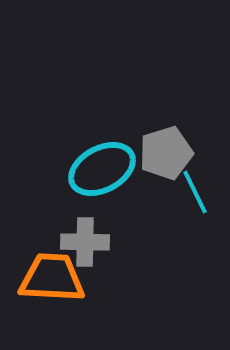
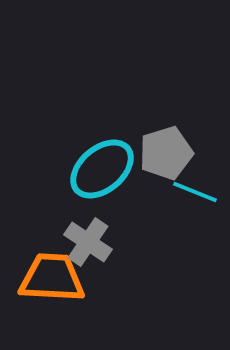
cyan ellipse: rotated 12 degrees counterclockwise
cyan line: rotated 42 degrees counterclockwise
gray cross: moved 3 px right; rotated 33 degrees clockwise
